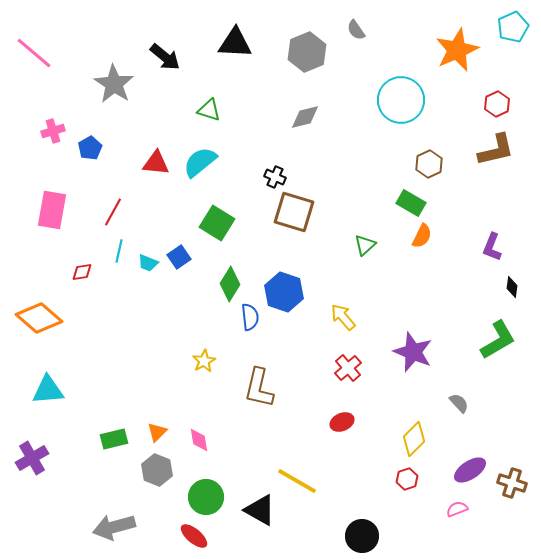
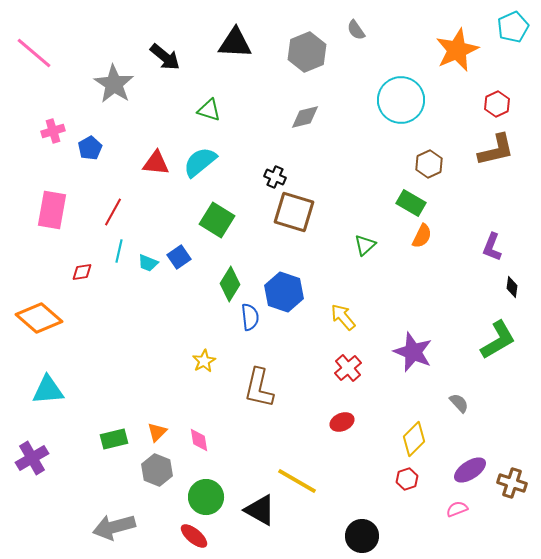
green square at (217, 223): moved 3 px up
